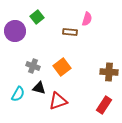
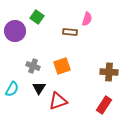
green square: rotated 16 degrees counterclockwise
orange square: moved 1 px up; rotated 18 degrees clockwise
black triangle: rotated 48 degrees clockwise
cyan semicircle: moved 6 px left, 5 px up
